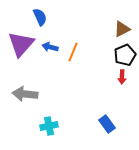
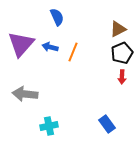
blue semicircle: moved 17 px right
brown triangle: moved 4 px left
black pentagon: moved 3 px left, 2 px up
